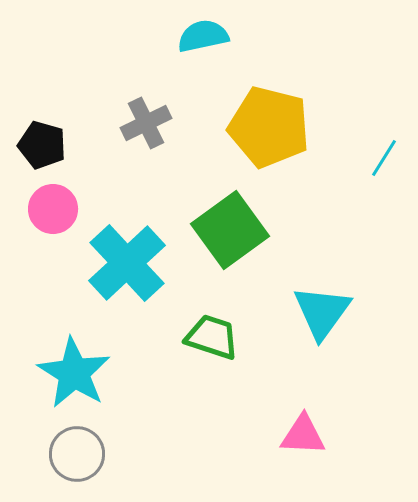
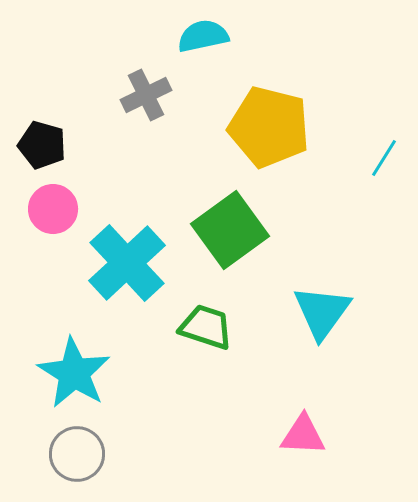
gray cross: moved 28 px up
green trapezoid: moved 6 px left, 10 px up
